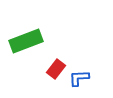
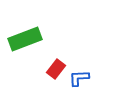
green rectangle: moved 1 px left, 2 px up
